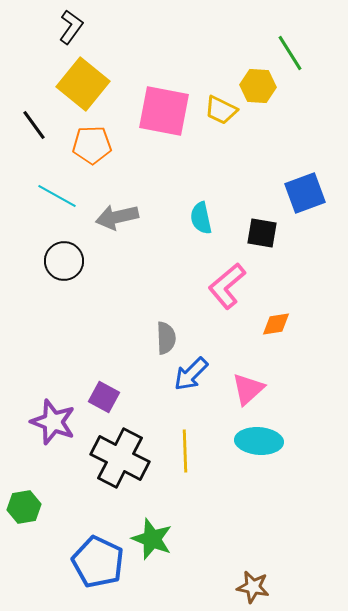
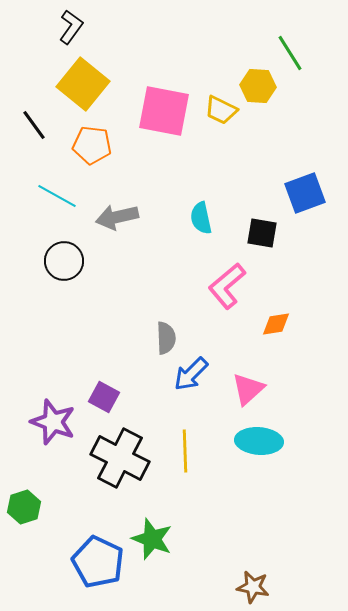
orange pentagon: rotated 9 degrees clockwise
green hexagon: rotated 8 degrees counterclockwise
